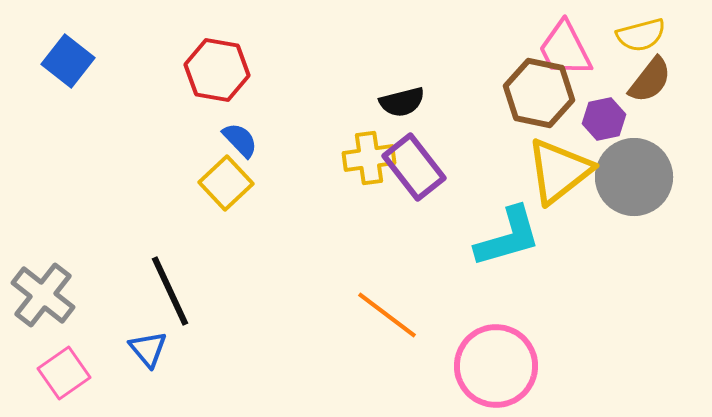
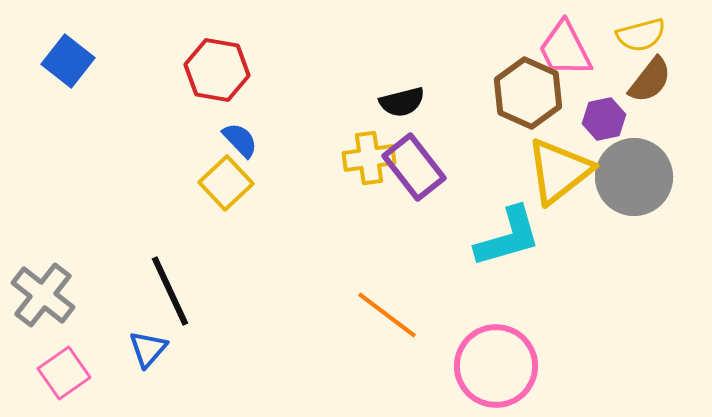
brown hexagon: moved 11 px left; rotated 12 degrees clockwise
blue triangle: rotated 21 degrees clockwise
